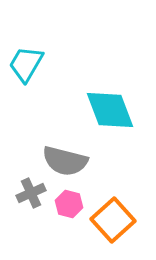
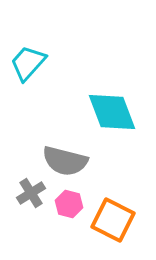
cyan trapezoid: moved 2 px right, 1 px up; rotated 12 degrees clockwise
cyan diamond: moved 2 px right, 2 px down
gray cross: rotated 8 degrees counterclockwise
orange square: rotated 21 degrees counterclockwise
